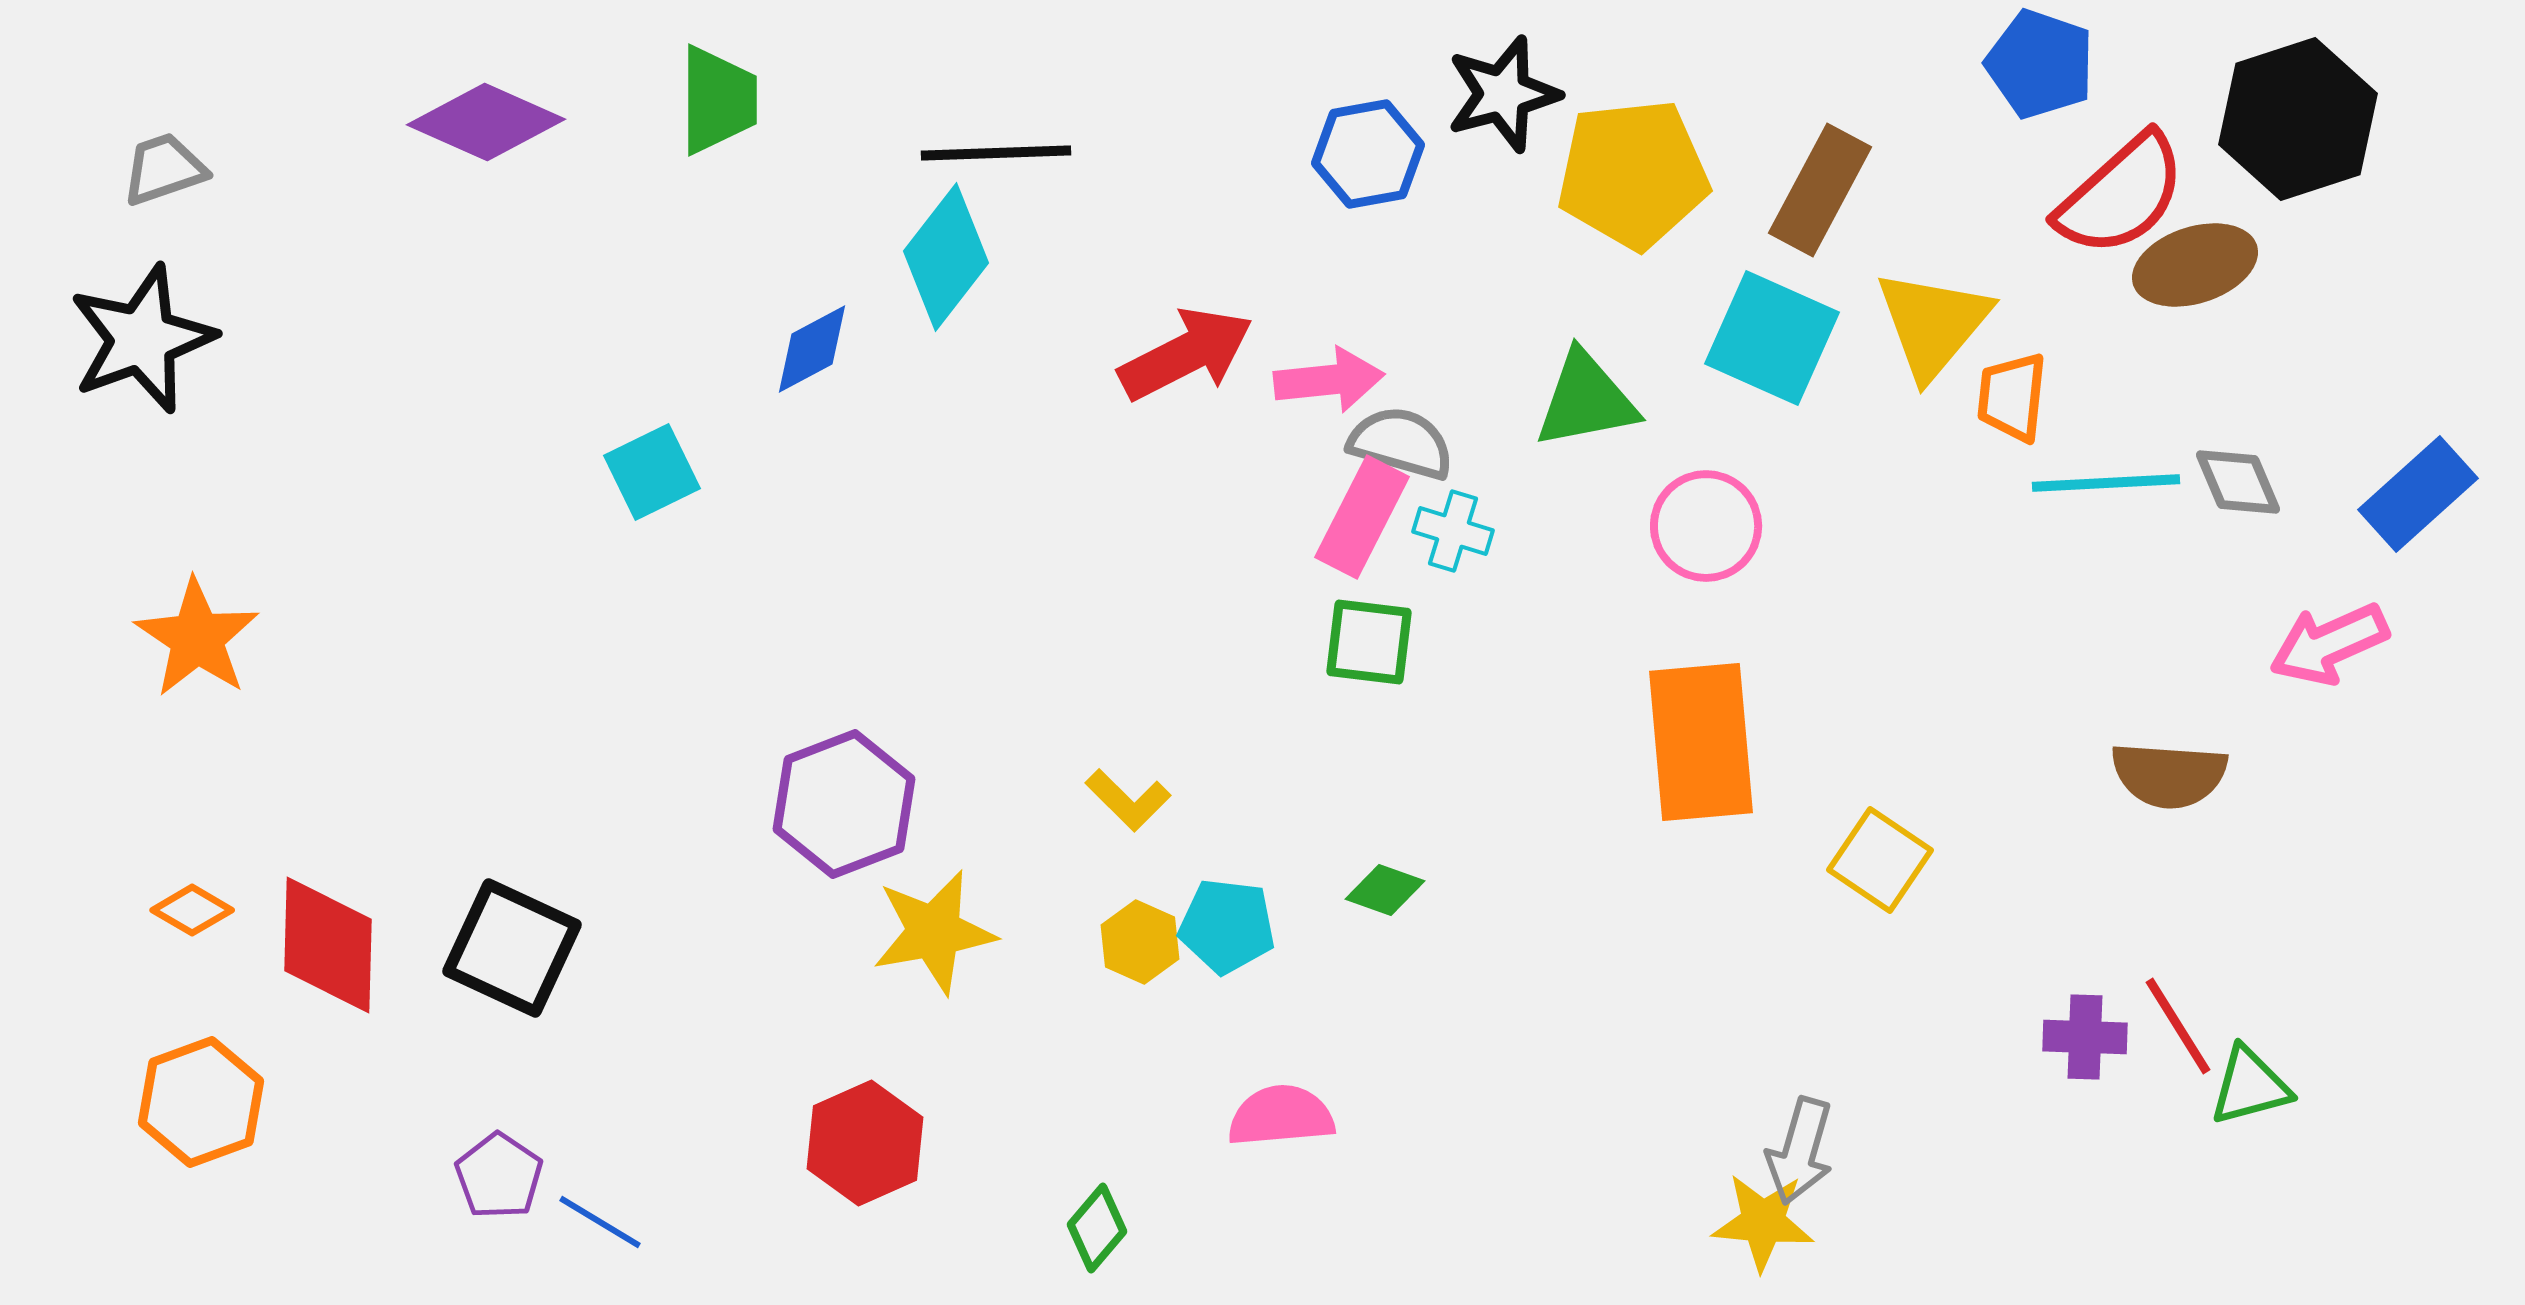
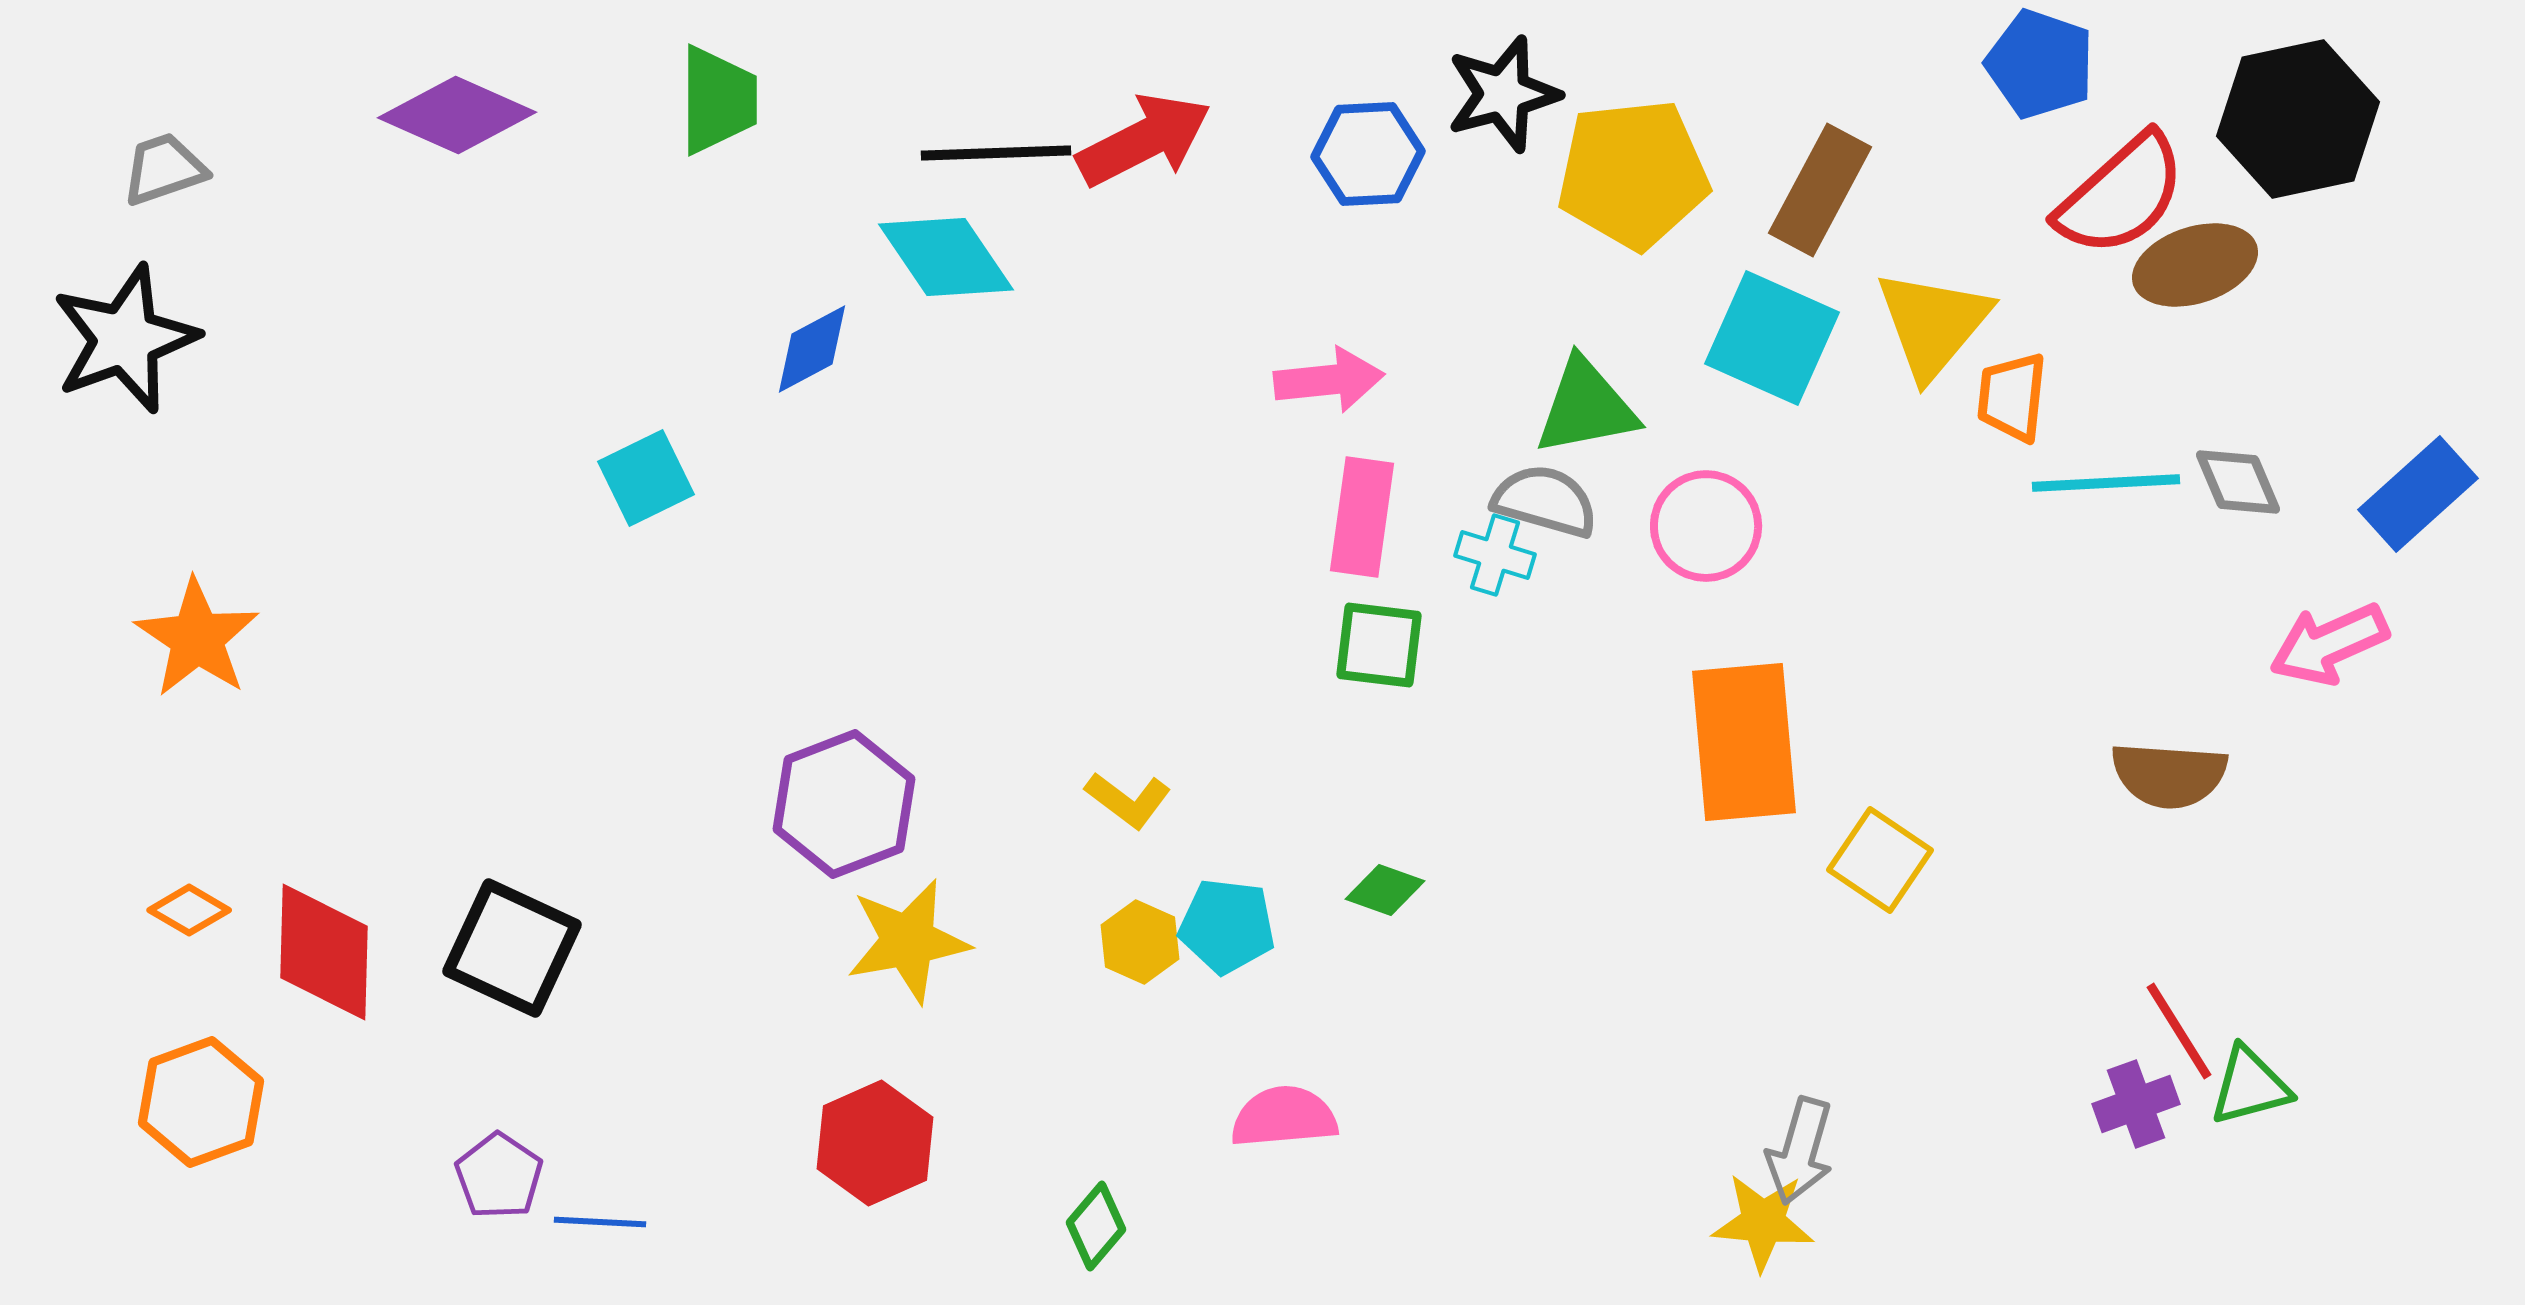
black hexagon at (2298, 119): rotated 6 degrees clockwise
purple diamond at (486, 122): moved 29 px left, 7 px up
blue hexagon at (1368, 154): rotated 7 degrees clockwise
cyan diamond at (946, 257): rotated 72 degrees counterclockwise
black star at (142, 339): moved 17 px left
red arrow at (1186, 354): moved 42 px left, 214 px up
green triangle at (1586, 400): moved 7 px down
gray semicircle at (1401, 443): moved 144 px right, 58 px down
cyan square at (652, 472): moved 6 px left, 6 px down
pink rectangle at (1362, 517): rotated 19 degrees counterclockwise
cyan cross at (1453, 531): moved 42 px right, 24 px down
green square at (1369, 642): moved 10 px right, 3 px down
orange rectangle at (1701, 742): moved 43 px right
yellow L-shape at (1128, 800): rotated 8 degrees counterclockwise
orange diamond at (192, 910): moved 3 px left
yellow star at (934, 932): moved 26 px left, 9 px down
red diamond at (328, 945): moved 4 px left, 7 px down
red line at (2178, 1026): moved 1 px right, 5 px down
purple cross at (2085, 1037): moved 51 px right, 67 px down; rotated 22 degrees counterclockwise
pink semicircle at (1281, 1116): moved 3 px right, 1 px down
red hexagon at (865, 1143): moved 10 px right
blue line at (600, 1222): rotated 28 degrees counterclockwise
green diamond at (1097, 1228): moved 1 px left, 2 px up
